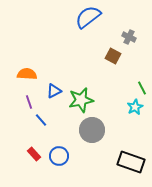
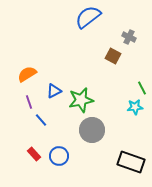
orange semicircle: rotated 36 degrees counterclockwise
cyan star: rotated 21 degrees clockwise
